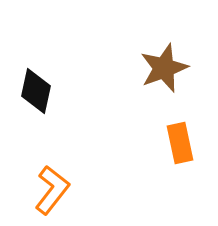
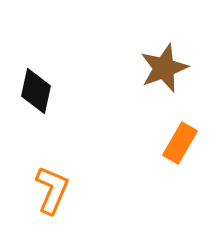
orange rectangle: rotated 42 degrees clockwise
orange L-shape: rotated 15 degrees counterclockwise
